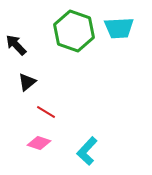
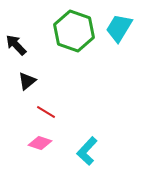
cyan trapezoid: rotated 124 degrees clockwise
black triangle: moved 1 px up
pink diamond: moved 1 px right
